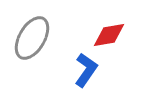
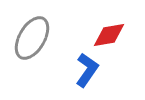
blue L-shape: moved 1 px right
